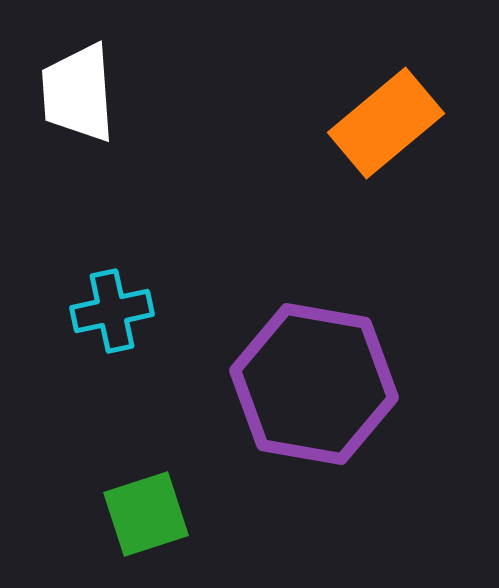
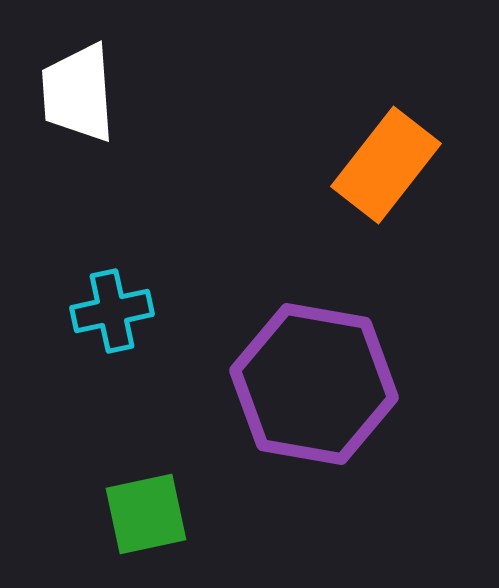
orange rectangle: moved 42 px down; rotated 12 degrees counterclockwise
green square: rotated 6 degrees clockwise
